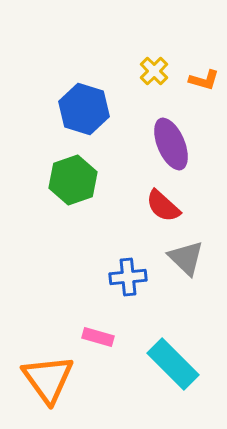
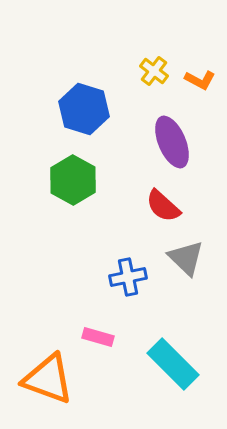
yellow cross: rotated 8 degrees counterclockwise
orange L-shape: moved 4 px left; rotated 12 degrees clockwise
purple ellipse: moved 1 px right, 2 px up
green hexagon: rotated 12 degrees counterclockwise
blue cross: rotated 6 degrees counterclockwise
orange triangle: rotated 34 degrees counterclockwise
